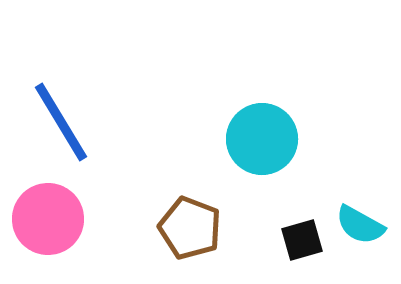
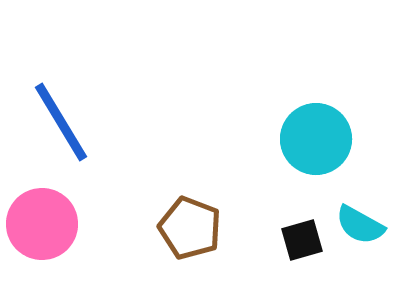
cyan circle: moved 54 px right
pink circle: moved 6 px left, 5 px down
